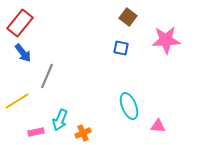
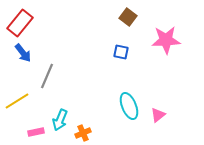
blue square: moved 4 px down
pink triangle: moved 11 px up; rotated 42 degrees counterclockwise
